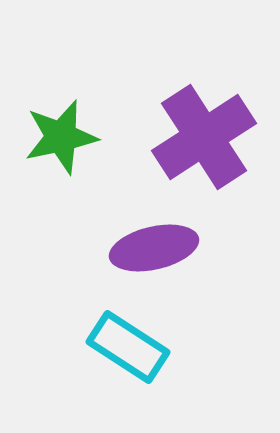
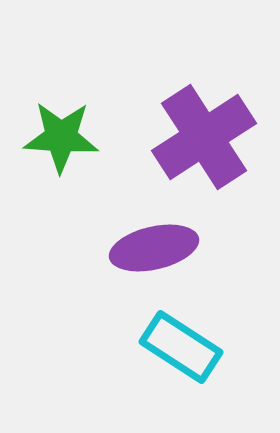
green star: rotated 16 degrees clockwise
cyan rectangle: moved 53 px right
